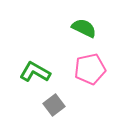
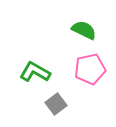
green semicircle: moved 2 px down
gray square: moved 2 px right, 1 px up
